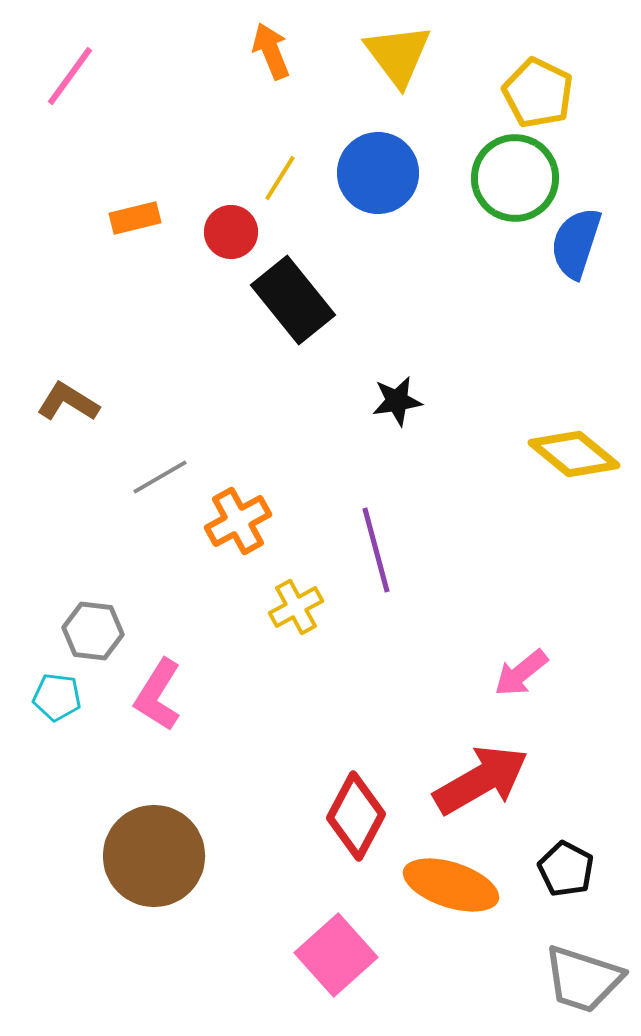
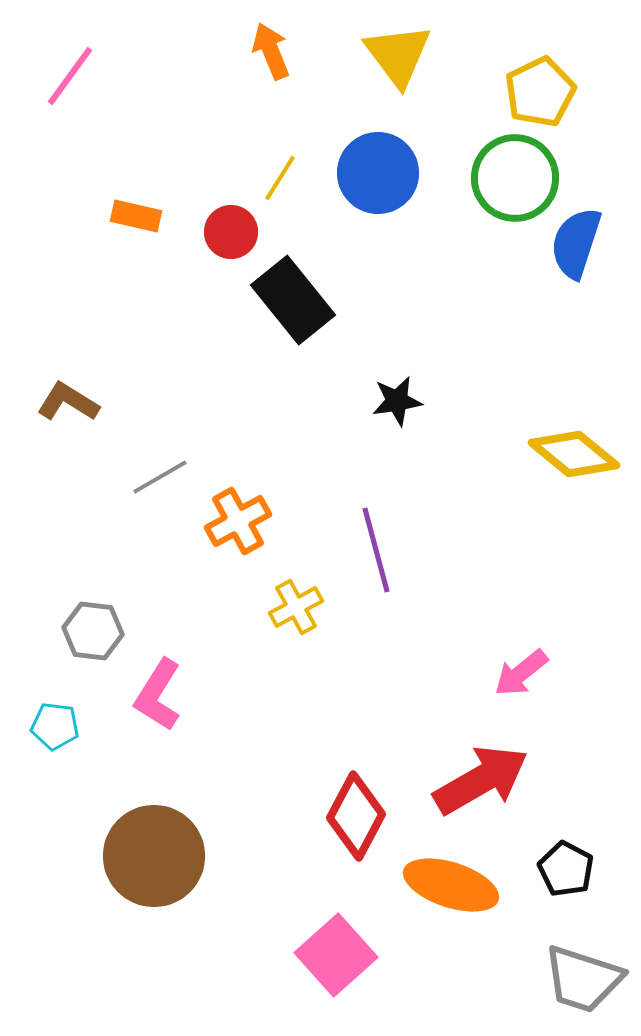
yellow pentagon: moved 2 px right, 1 px up; rotated 20 degrees clockwise
orange rectangle: moved 1 px right, 2 px up; rotated 27 degrees clockwise
cyan pentagon: moved 2 px left, 29 px down
